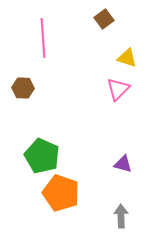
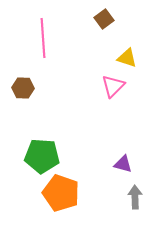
pink triangle: moved 5 px left, 3 px up
green pentagon: rotated 20 degrees counterclockwise
gray arrow: moved 14 px right, 19 px up
